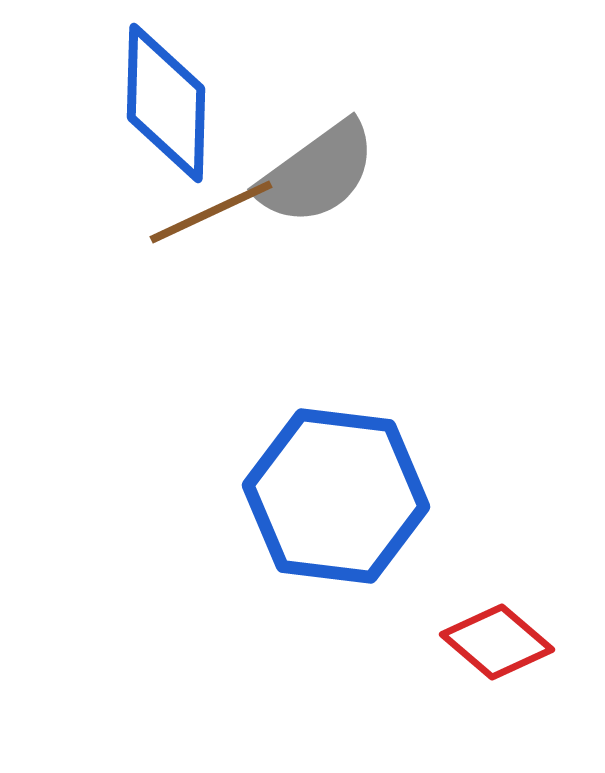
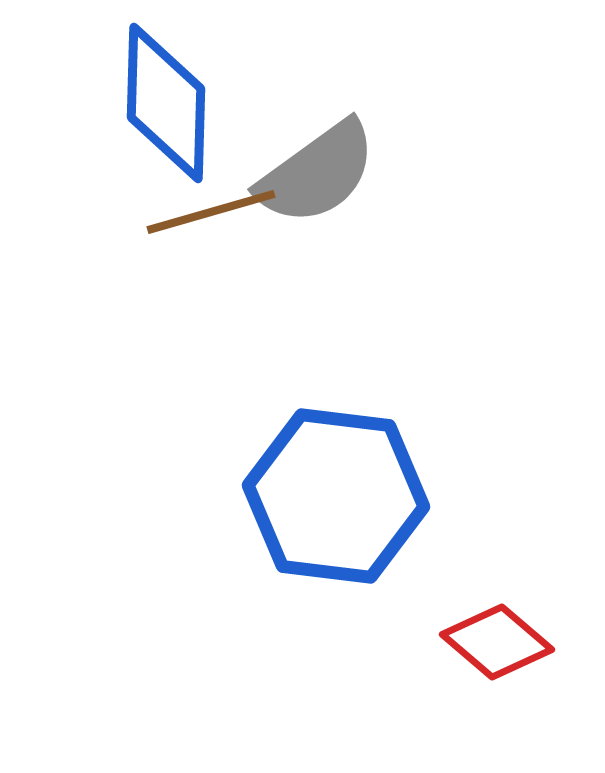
brown line: rotated 9 degrees clockwise
